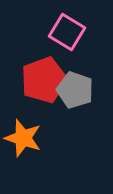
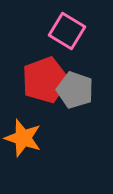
pink square: moved 1 px up
red pentagon: moved 1 px right
